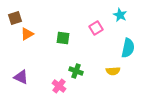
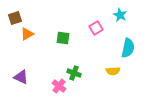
green cross: moved 2 px left, 2 px down
